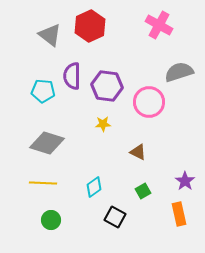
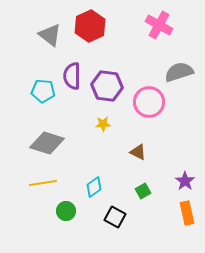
yellow line: rotated 12 degrees counterclockwise
orange rectangle: moved 8 px right, 1 px up
green circle: moved 15 px right, 9 px up
